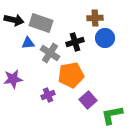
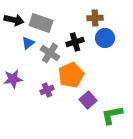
blue triangle: rotated 32 degrees counterclockwise
orange pentagon: rotated 15 degrees counterclockwise
purple cross: moved 1 px left, 5 px up
